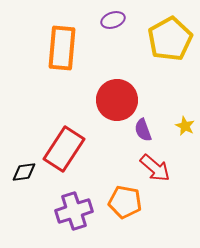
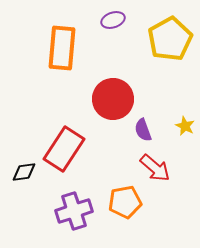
red circle: moved 4 px left, 1 px up
orange pentagon: rotated 20 degrees counterclockwise
